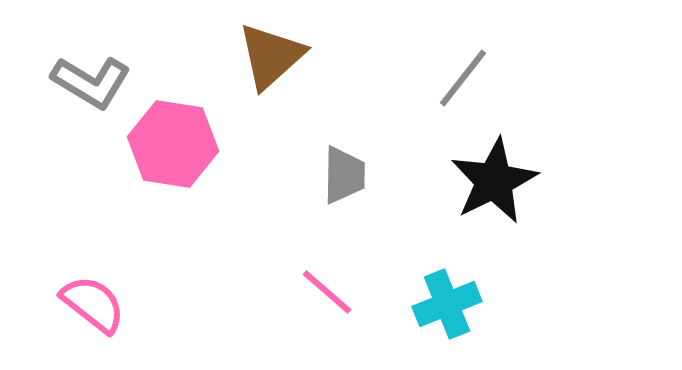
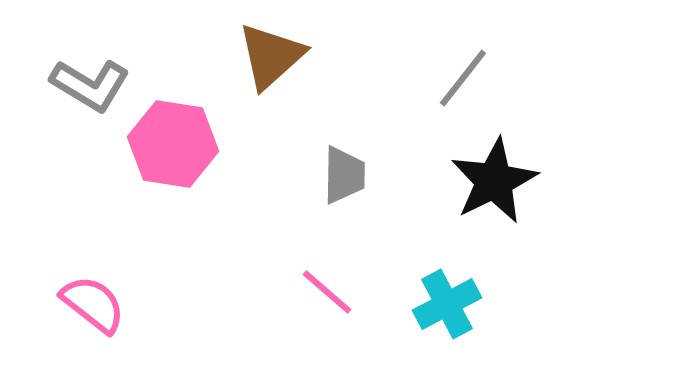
gray L-shape: moved 1 px left, 3 px down
cyan cross: rotated 6 degrees counterclockwise
